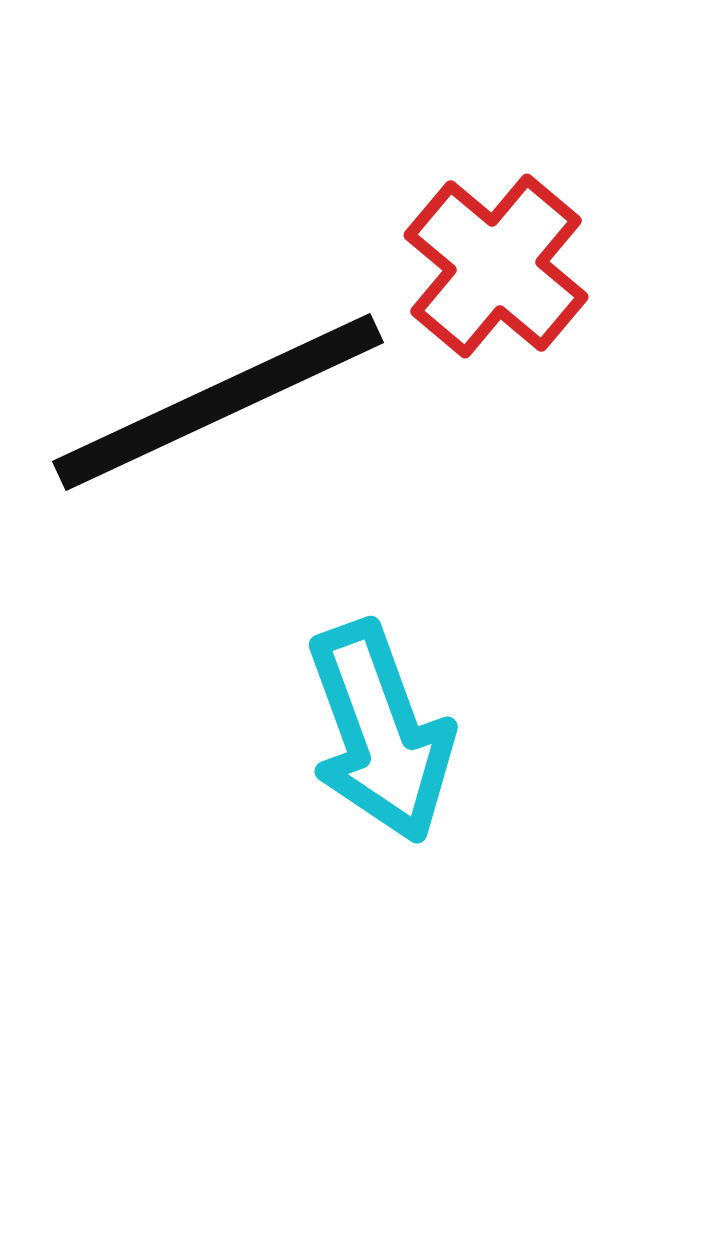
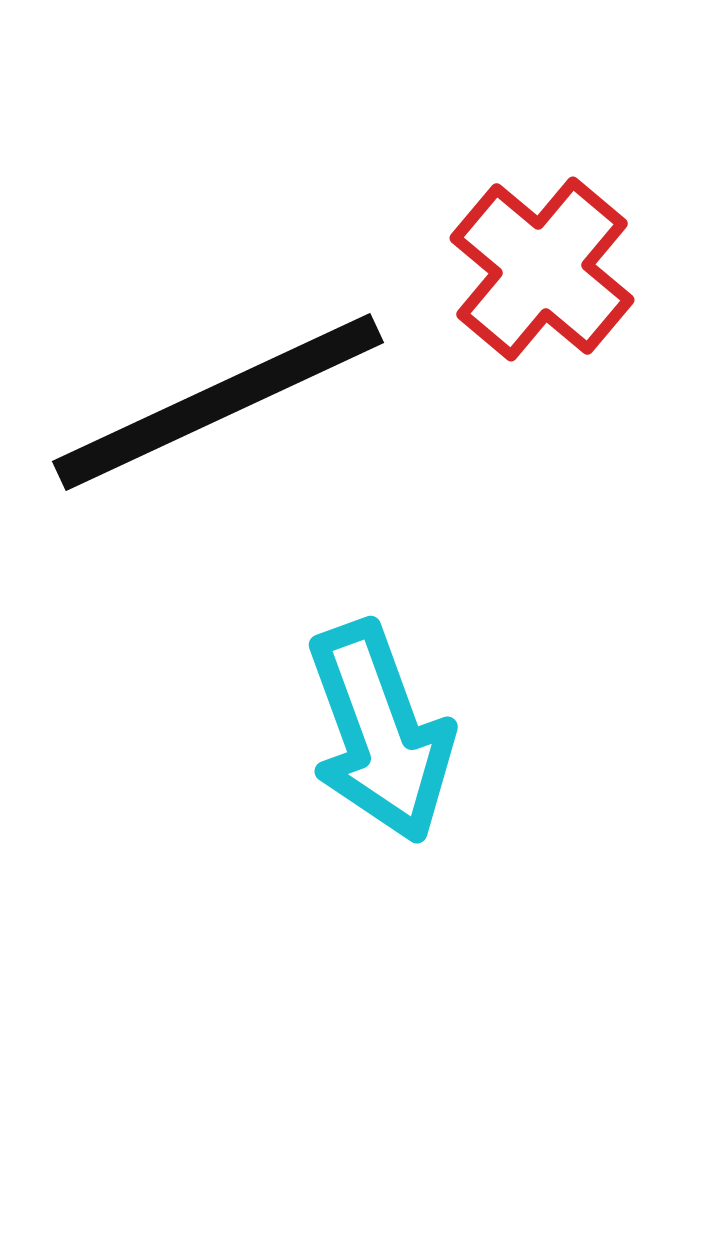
red cross: moved 46 px right, 3 px down
